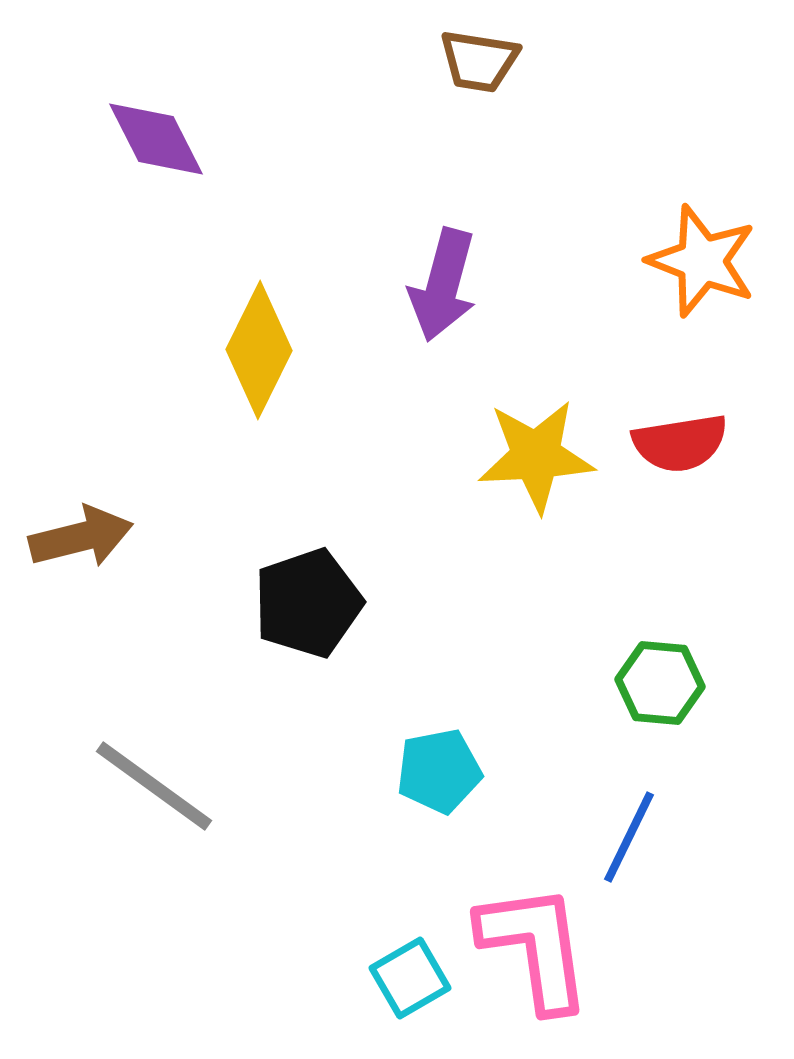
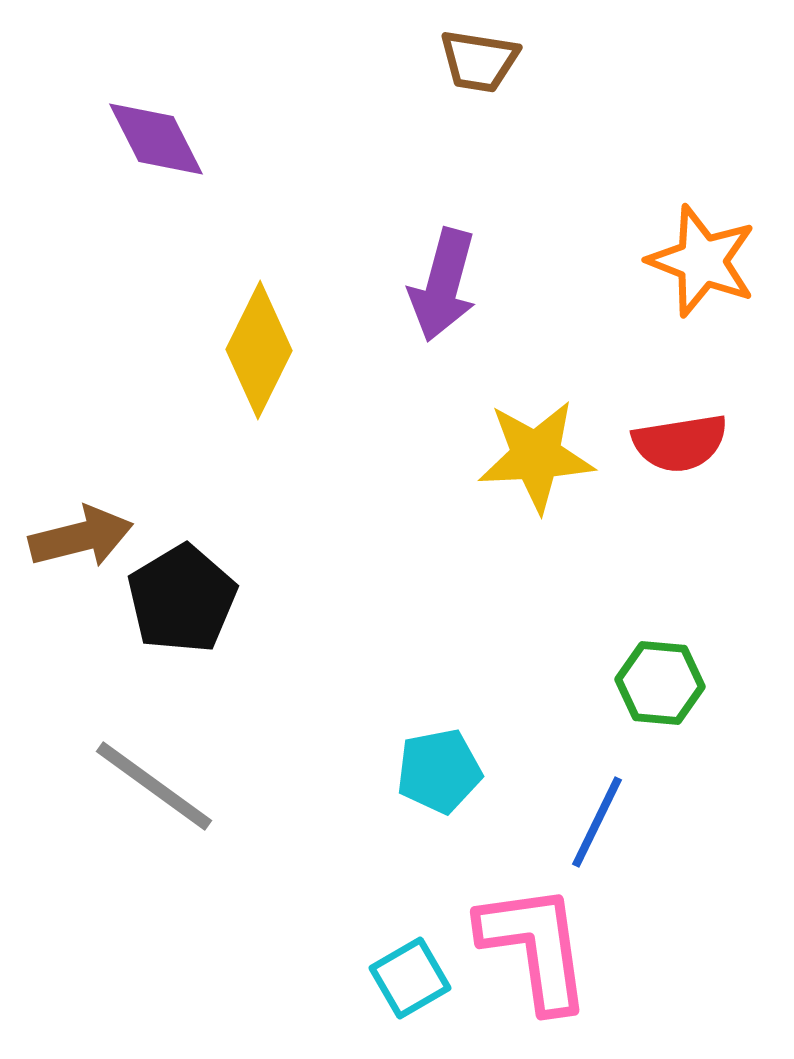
black pentagon: moved 126 px left, 4 px up; rotated 12 degrees counterclockwise
blue line: moved 32 px left, 15 px up
